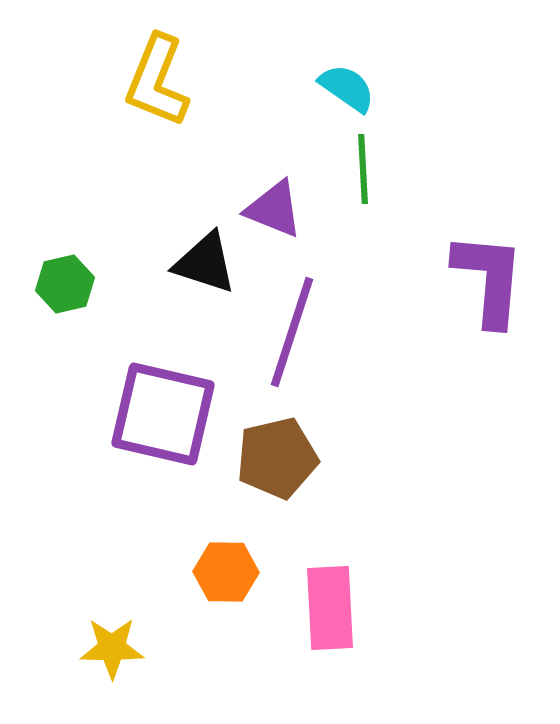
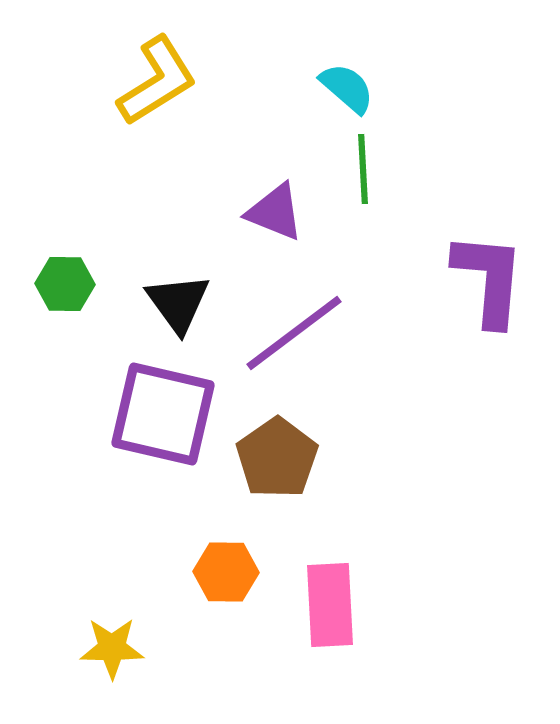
yellow L-shape: rotated 144 degrees counterclockwise
cyan semicircle: rotated 6 degrees clockwise
purple triangle: moved 1 px right, 3 px down
black triangle: moved 27 px left, 40 px down; rotated 36 degrees clockwise
green hexagon: rotated 14 degrees clockwise
purple line: moved 2 px right, 1 px down; rotated 35 degrees clockwise
brown pentagon: rotated 22 degrees counterclockwise
pink rectangle: moved 3 px up
